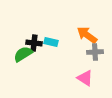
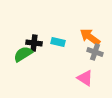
orange arrow: moved 3 px right, 2 px down
cyan rectangle: moved 7 px right
gray cross: rotated 21 degrees clockwise
